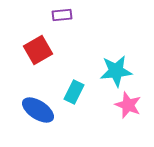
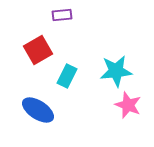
cyan rectangle: moved 7 px left, 16 px up
